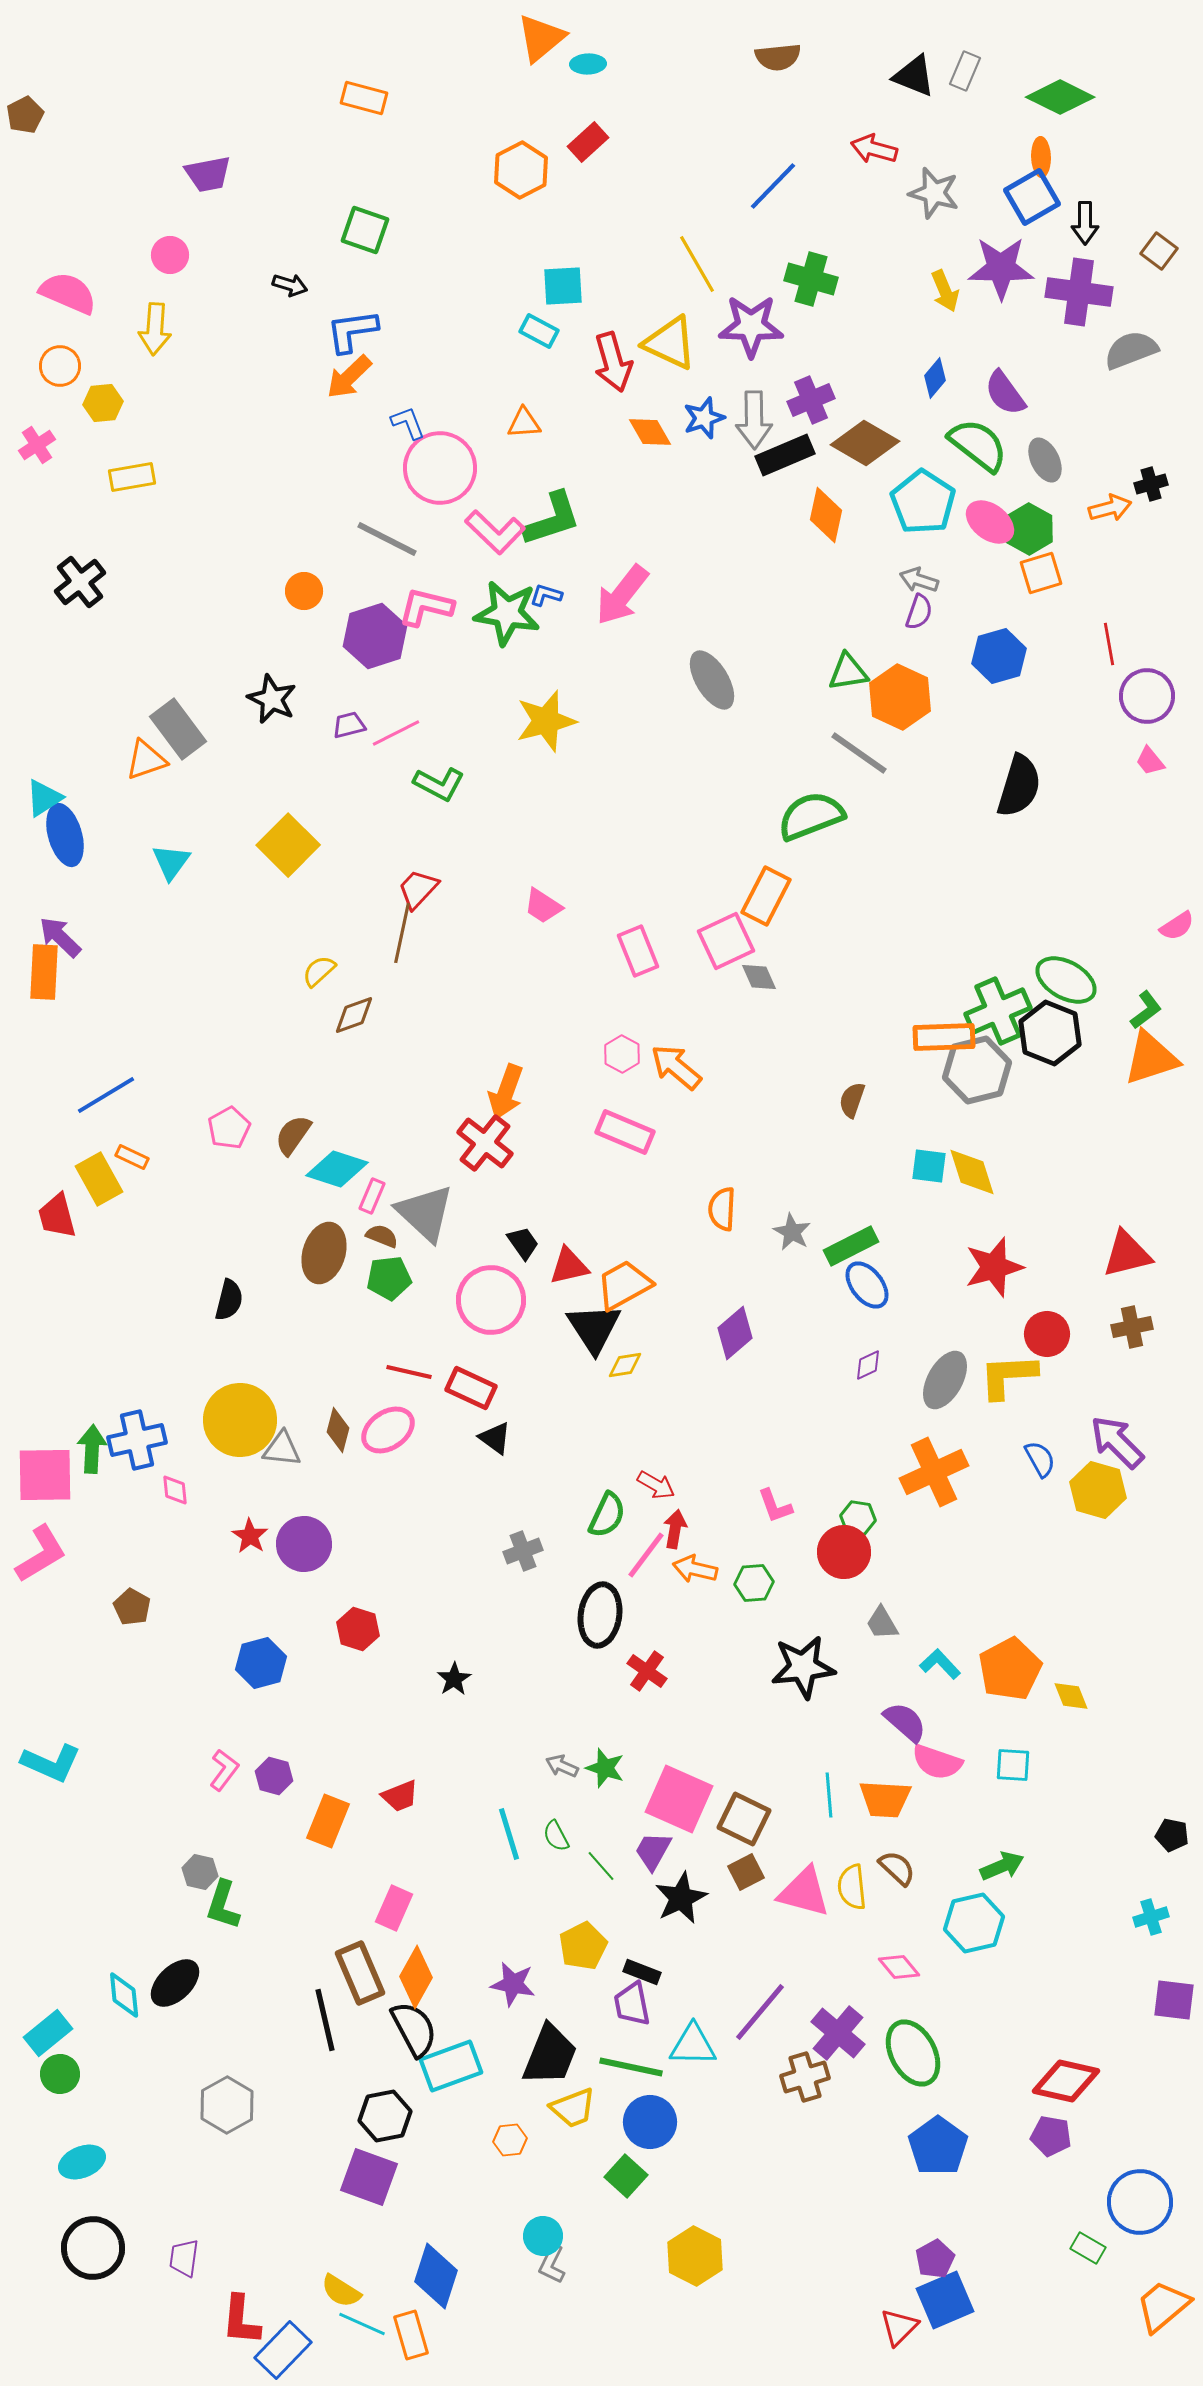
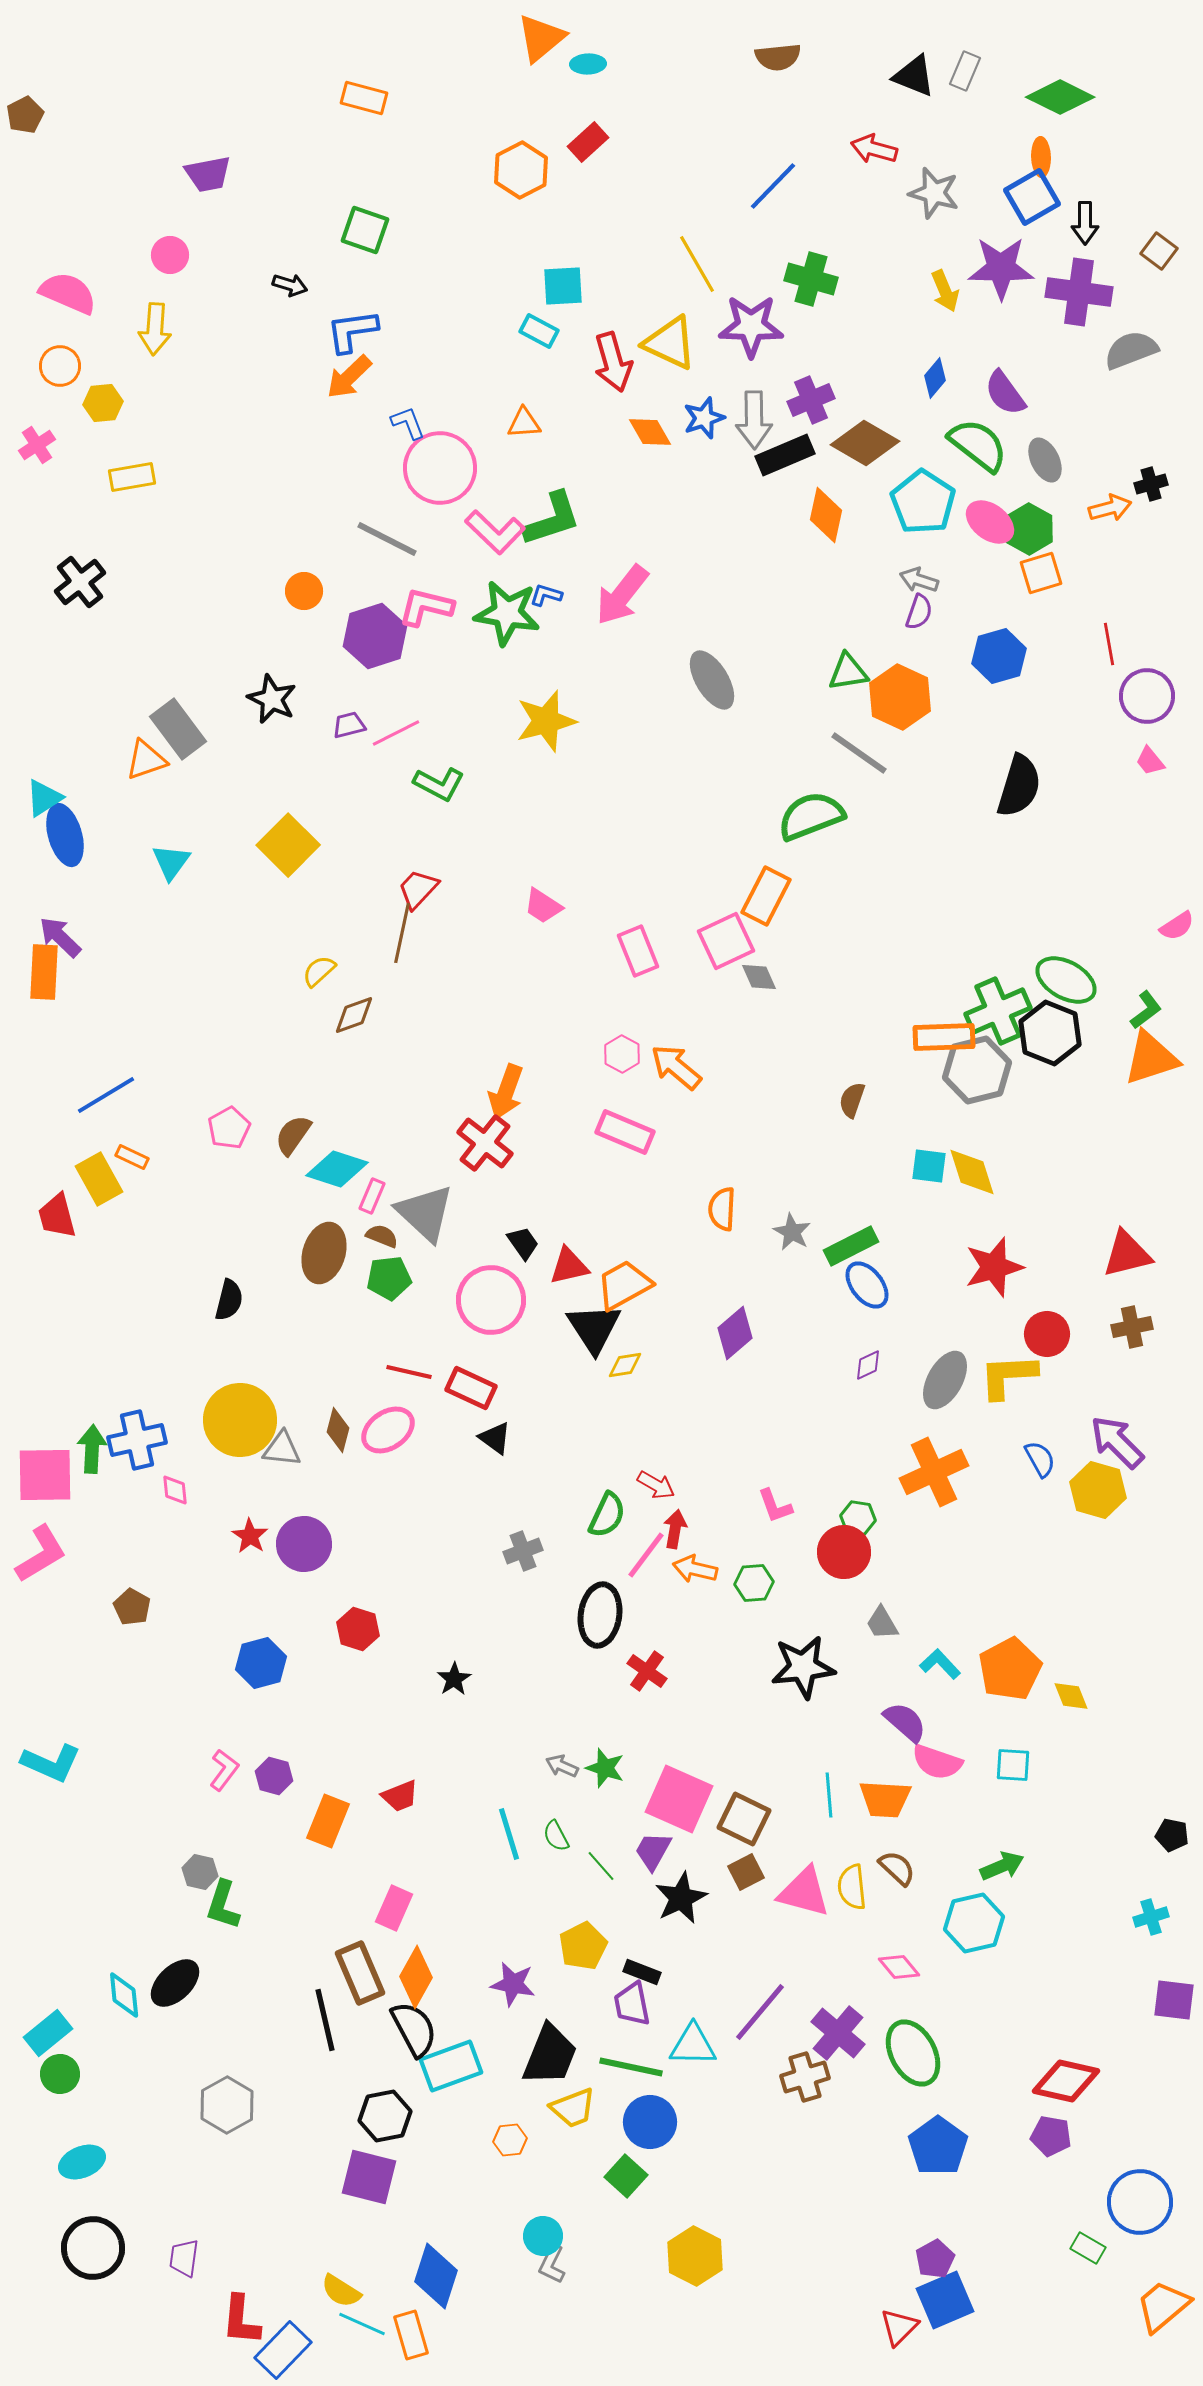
purple square at (369, 2177): rotated 6 degrees counterclockwise
